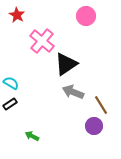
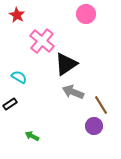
pink circle: moved 2 px up
cyan semicircle: moved 8 px right, 6 px up
